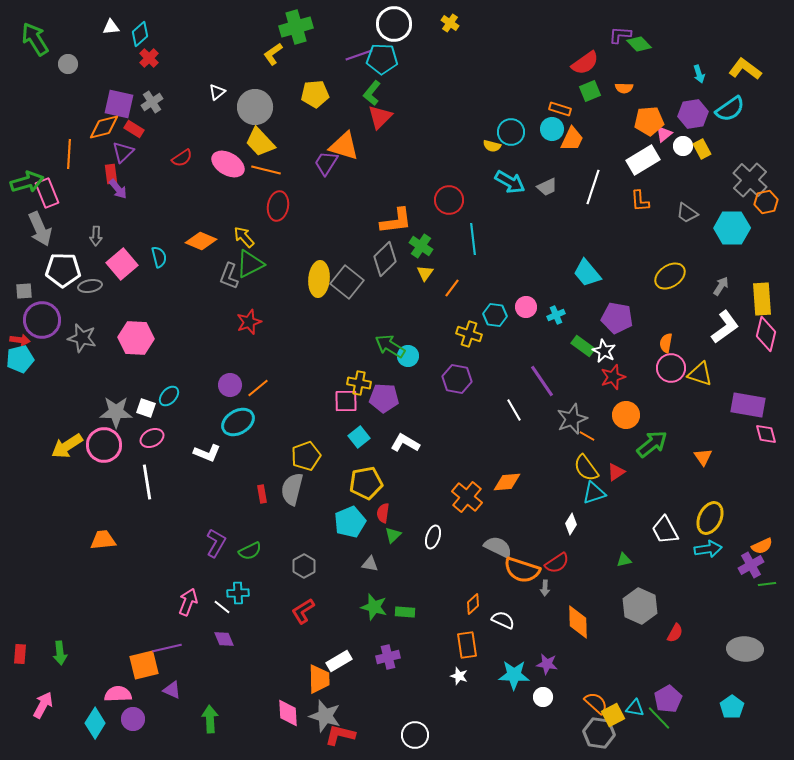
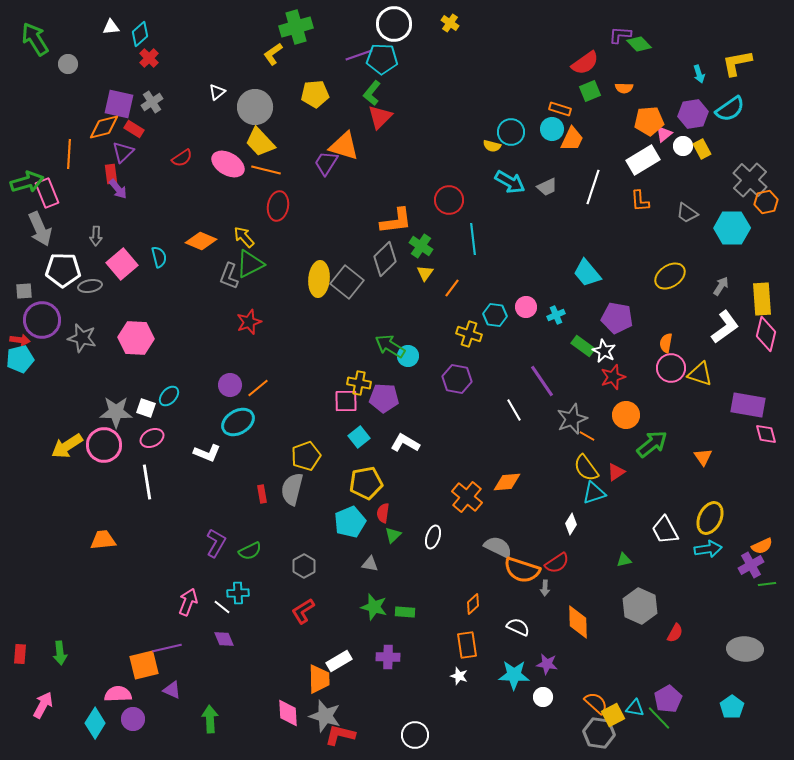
yellow L-shape at (745, 69): moved 8 px left, 6 px up; rotated 48 degrees counterclockwise
white semicircle at (503, 620): moved 15 px right, 7 px down
purple cross at (388, 657): rotated 15 degrees clockwise
